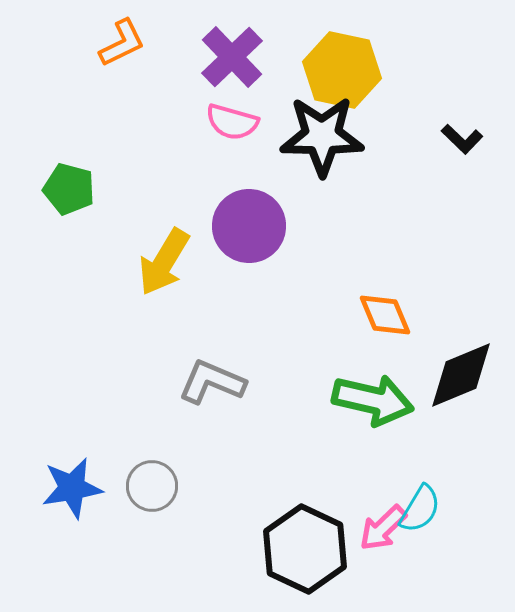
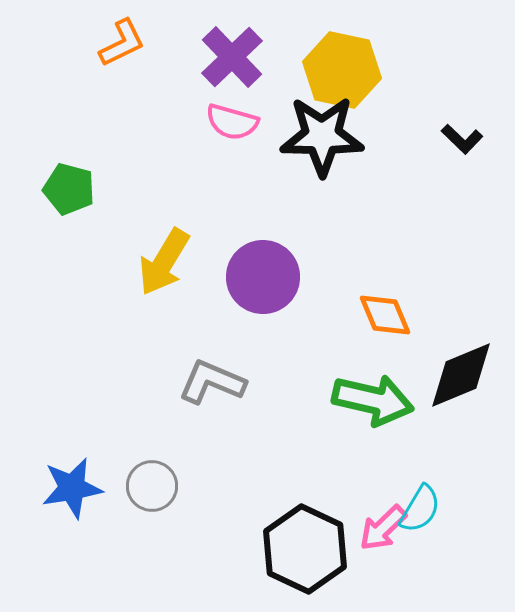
purple circle: moved 14 px right, 51 px down
